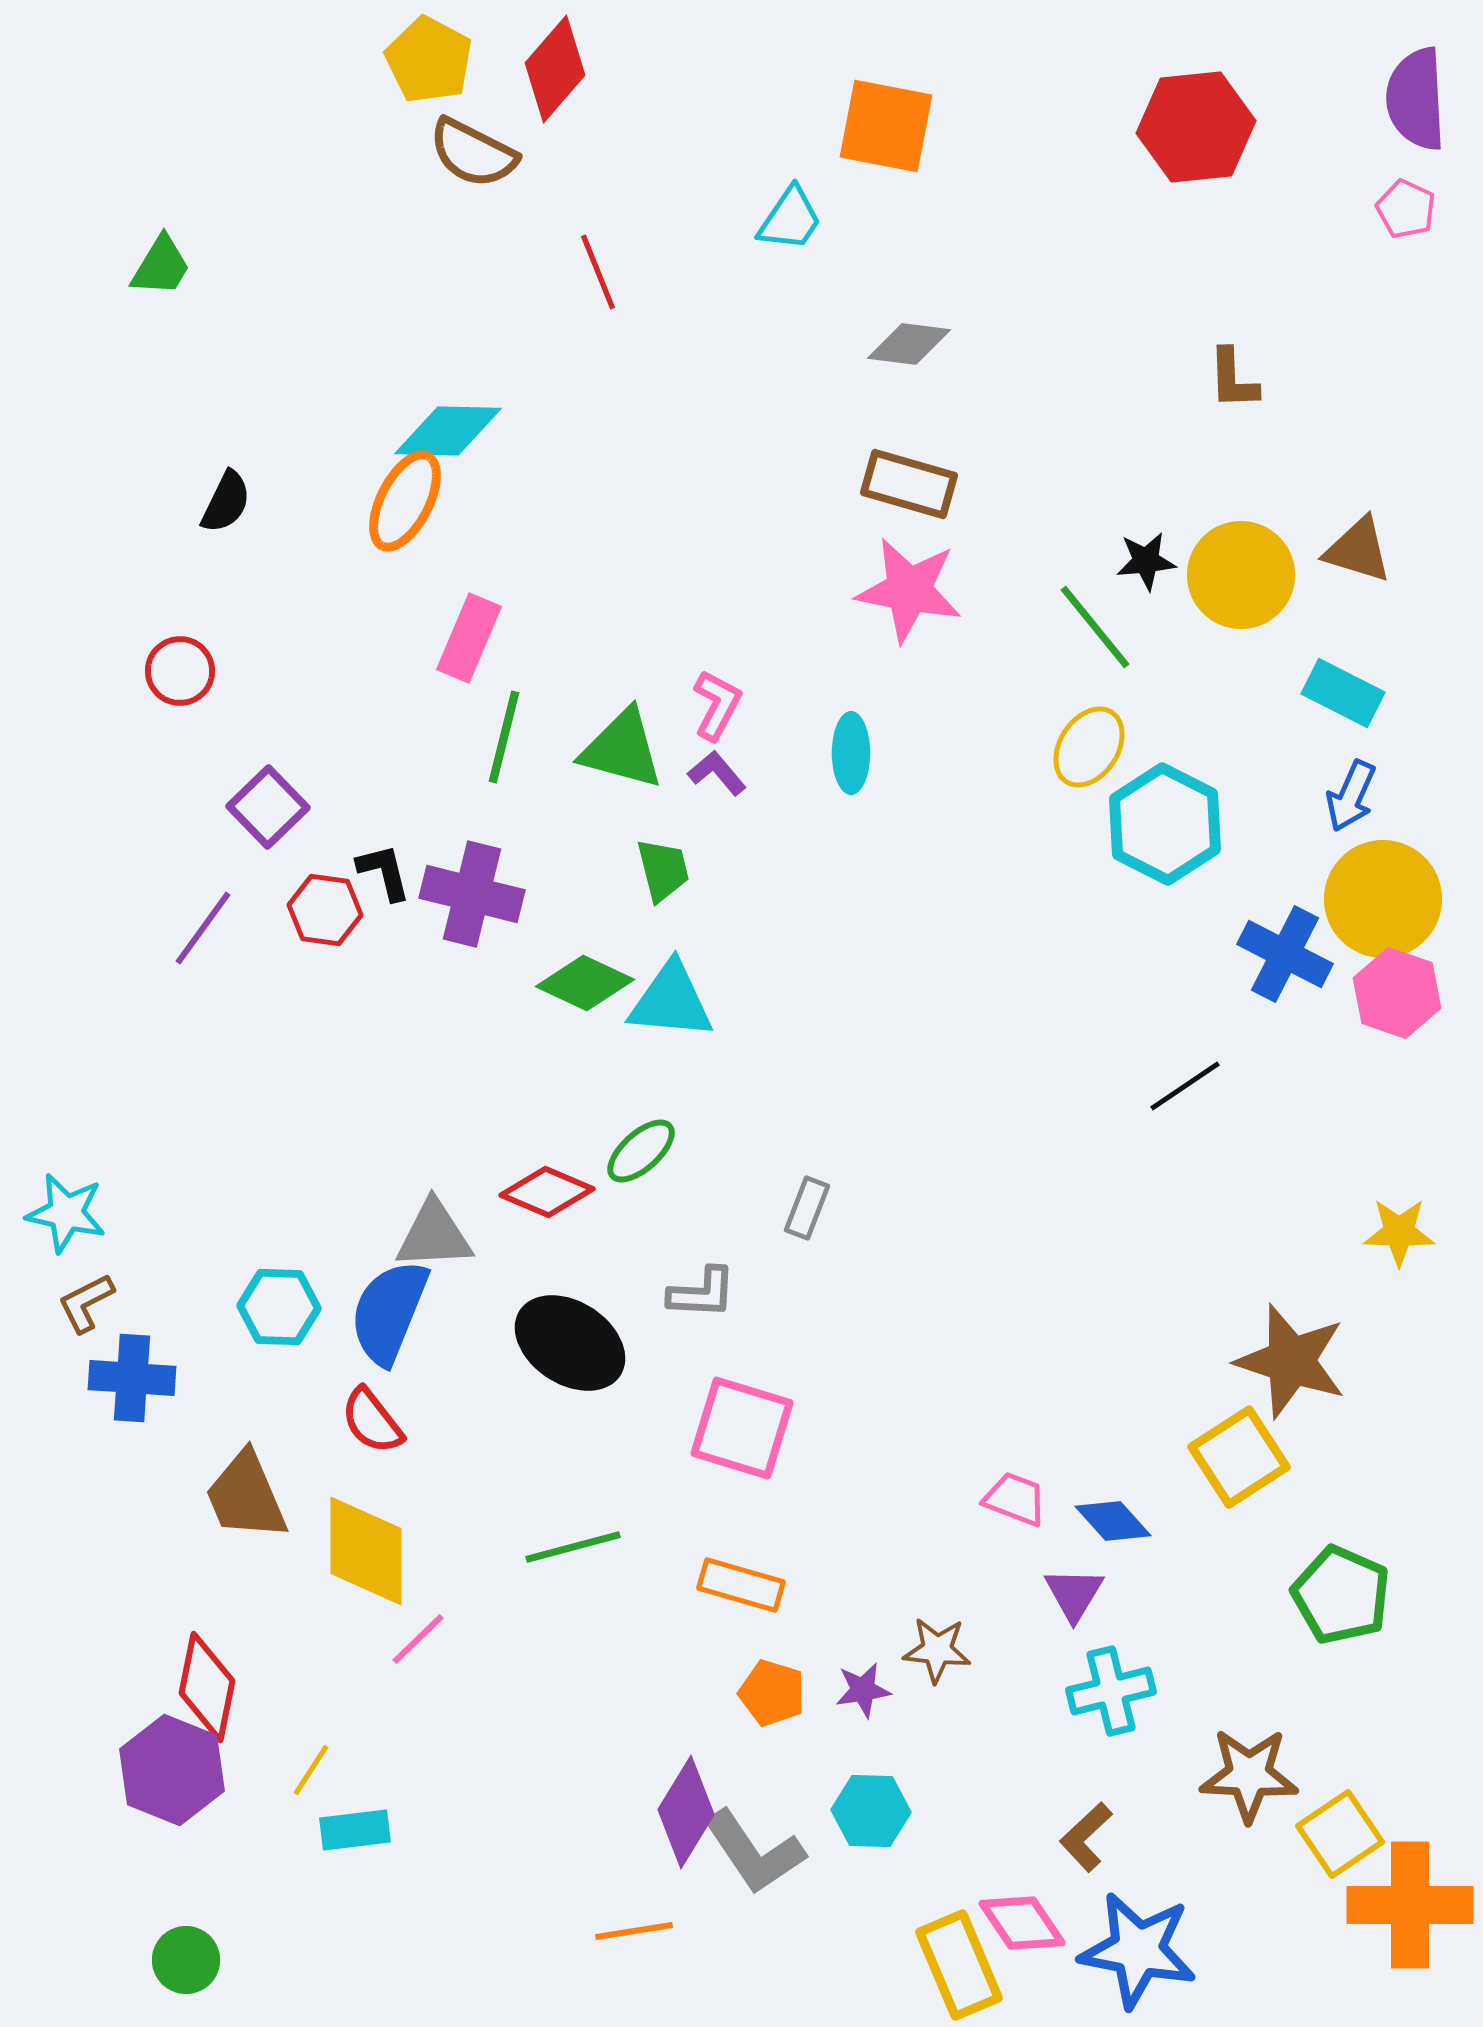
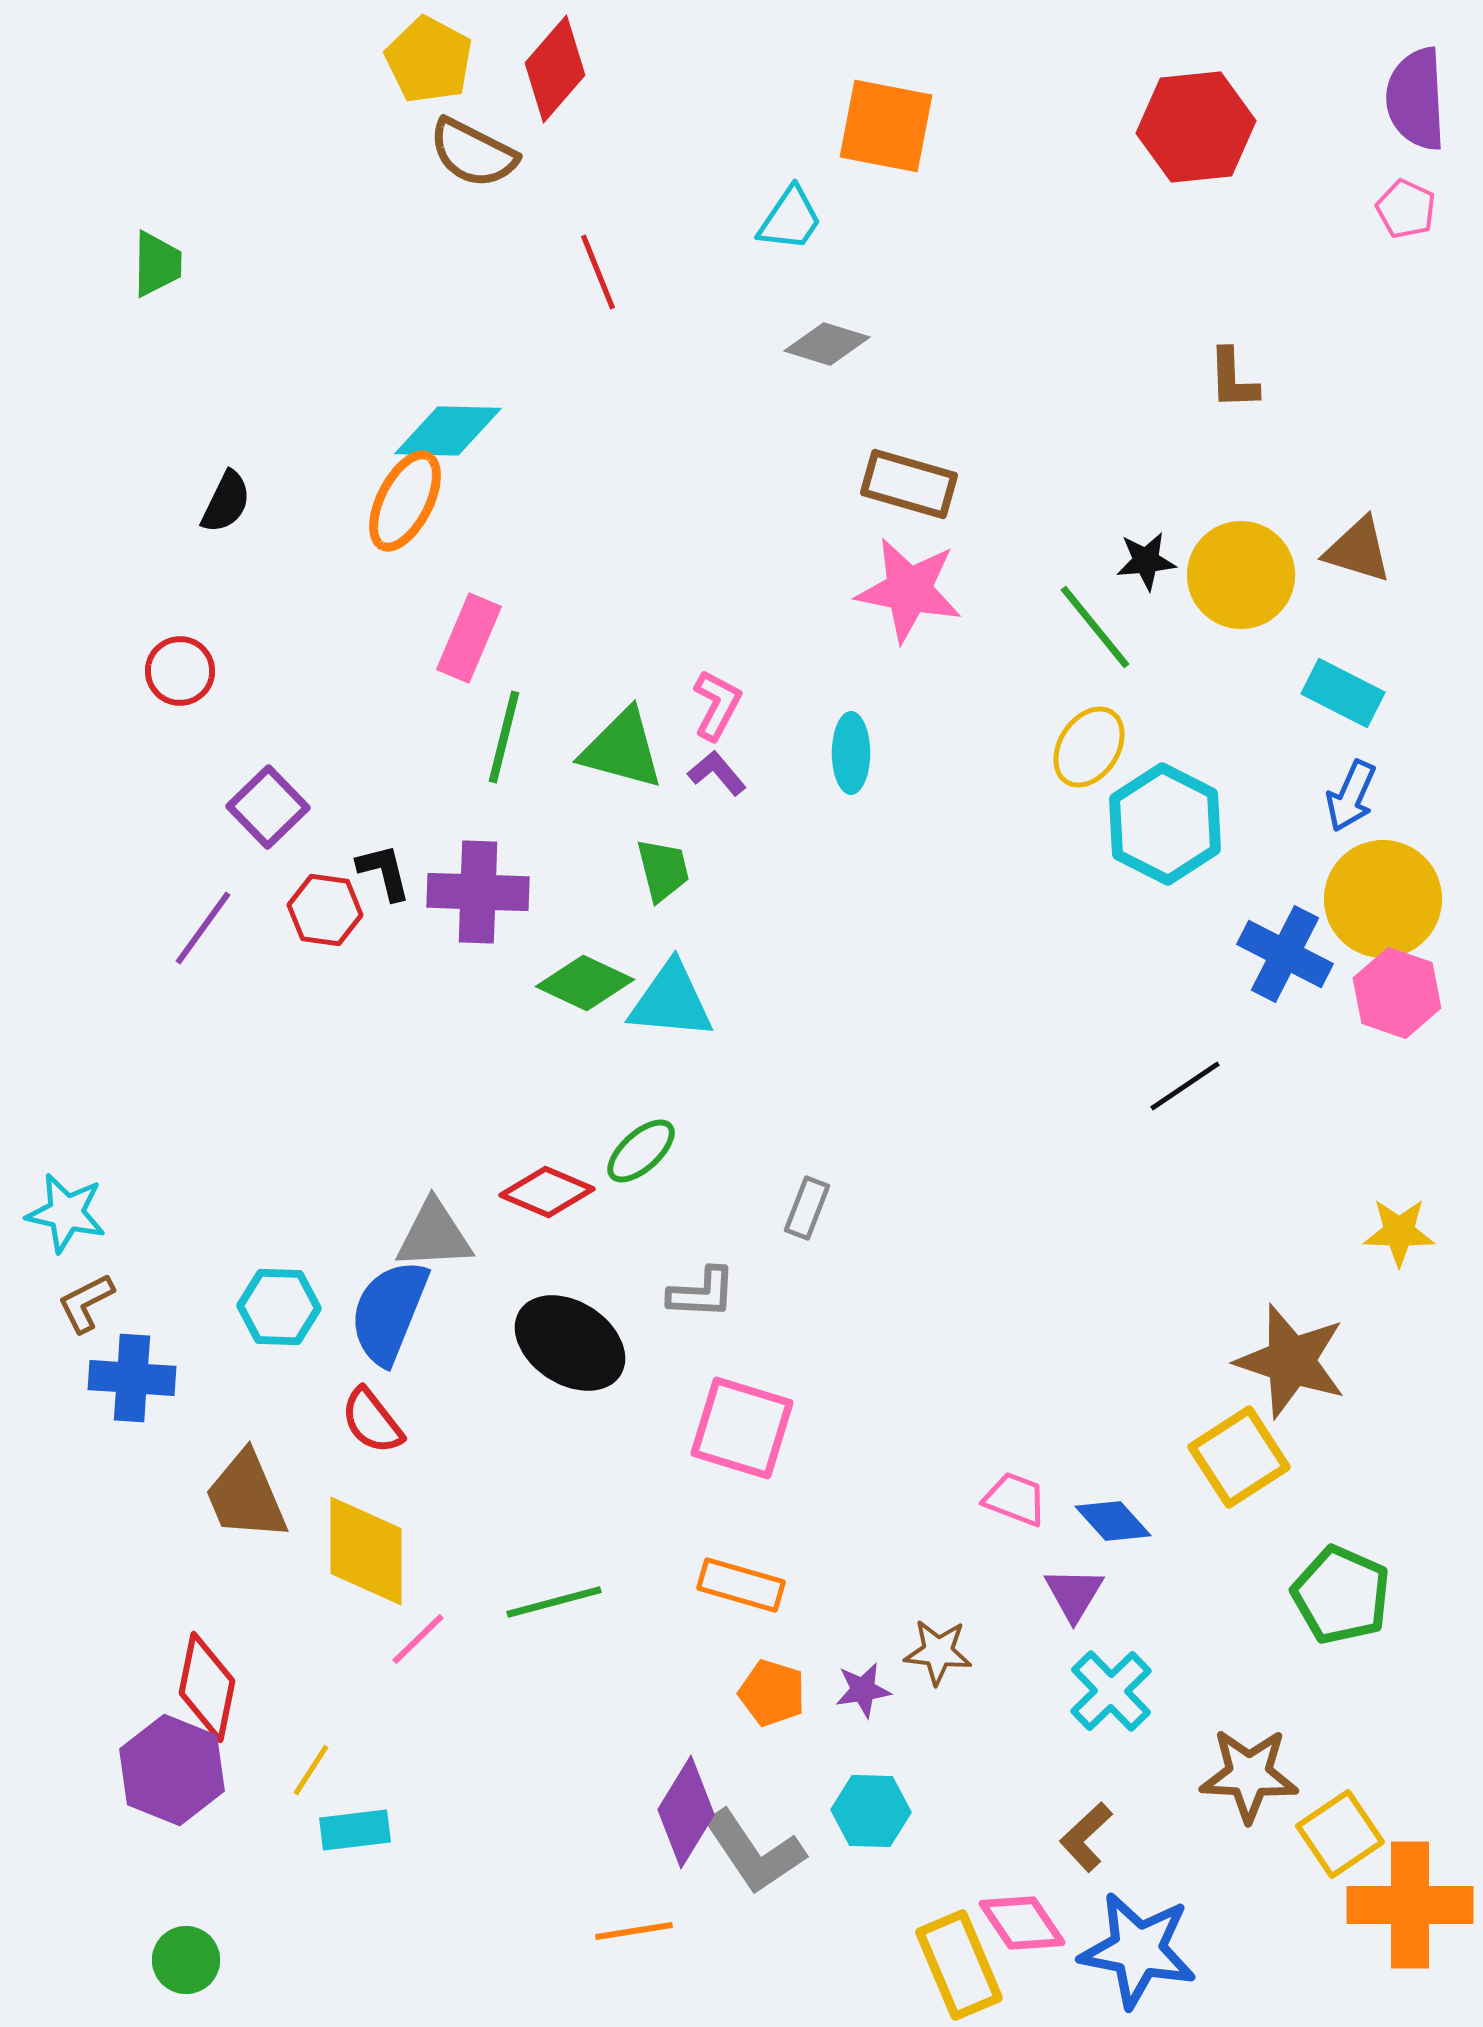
green trapezoid at (161, 266): moved 4 px left, 2 px up; rotated 30 degrees counterclockwise
gray diamond at (909, 344): moved 82 px left; rotated 10 degrees clockwise
purple cross at (472, 894): moved 6 px right, 2 px up; rotated 12 degrees counterclockwise
green line at (573, 1547): moved 19 px left, 55 px down
brown star at (937, 1650): moved 1 px right, 2 px down
cyan cross at (1111, 1691): rotated 30 degrees counterclockwise
